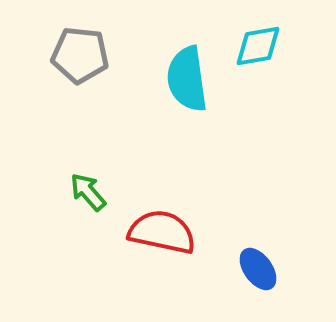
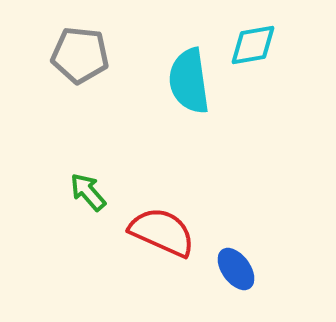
cyan diamond: moved 5 px left, 1 px up
cyan semicircle: moved 2 px right, 2 px down
red semicircle: rotated 12 degrees clockwise
blue ellipse: moved 22 px left
